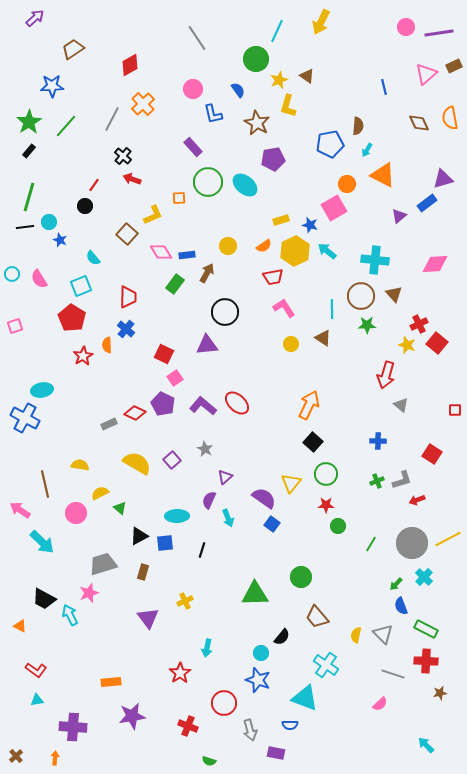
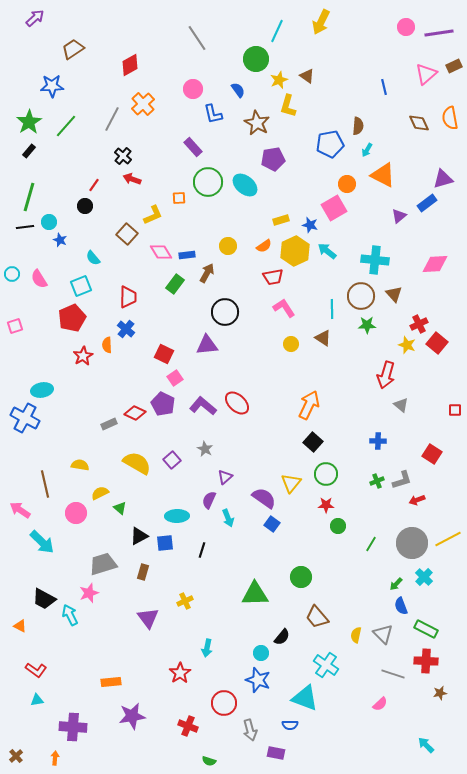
red pentagon at (72, 318): rotated 16 degrees clockwise
